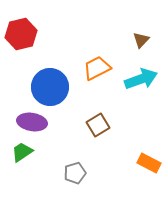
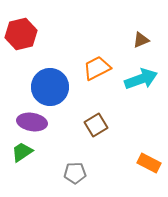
brown triangle: rotated 24 degrees clockwise
brown square: moved 2 px left
gray pentagon: rotated 15 degrees clockwise
